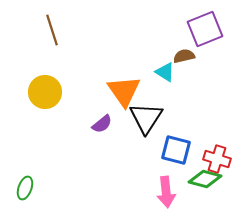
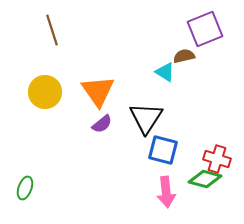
orange triangle: moved 26 px left
blue square: moved 13 px left
